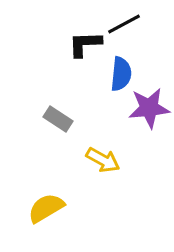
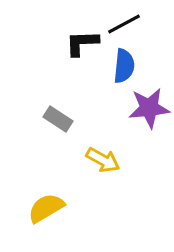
black L-shape: moved 3 px left, 1 px up
blue semicircle: moved 3 px right, 8 px up
